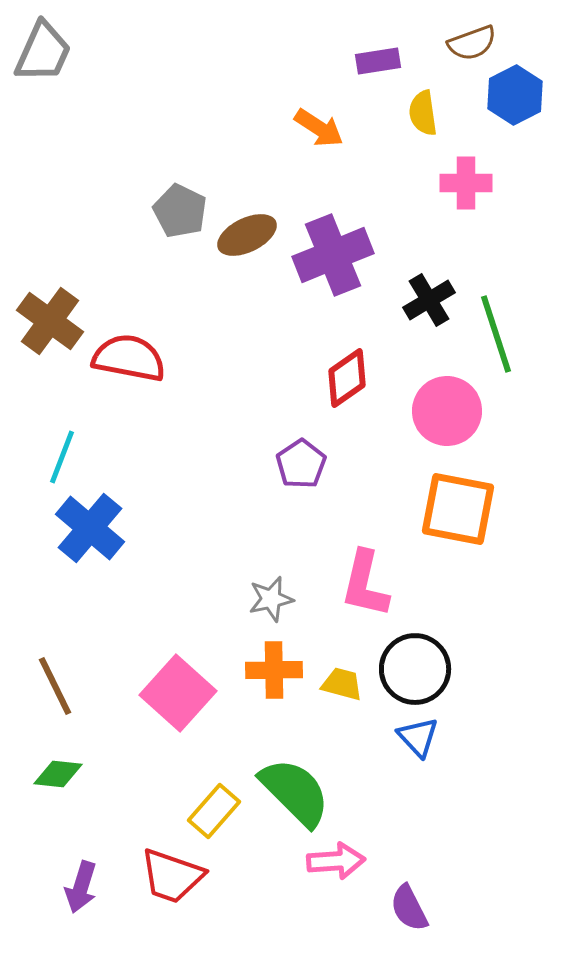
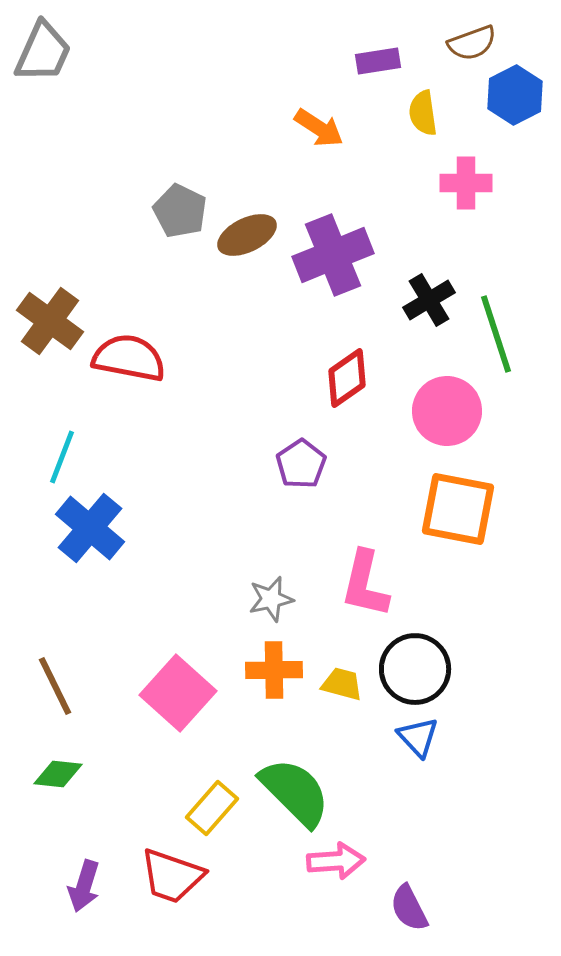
yellow rectangle: moved 2 px left, 3 px up
purple arrow: moved 3 px right, 1 px up
